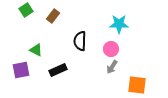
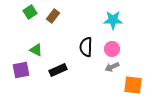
green square: moved 4 px right, 2 px down
cyan star: moved 6 px left, 4 px up
black semicircle: moved 6 px right, 6 px down
pink circle: moved 1 px right
gray arrow: rotated 32 degrees clockwise
orange square: moved 4 px left
